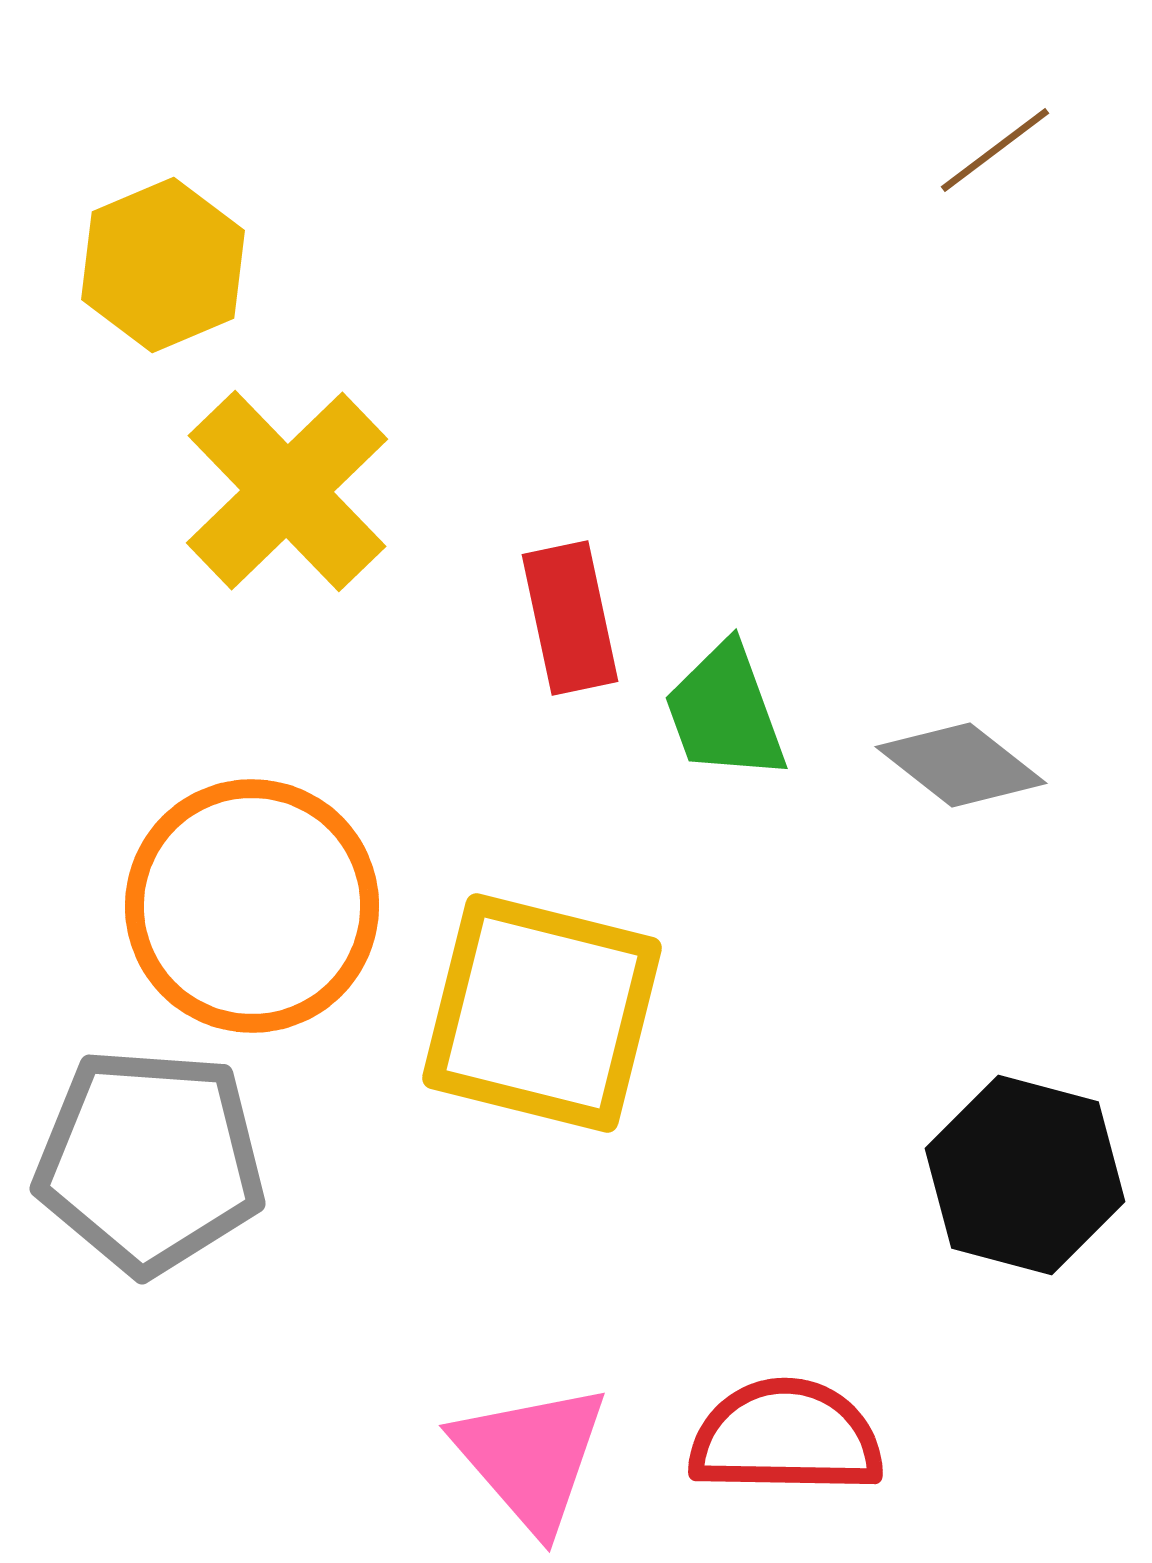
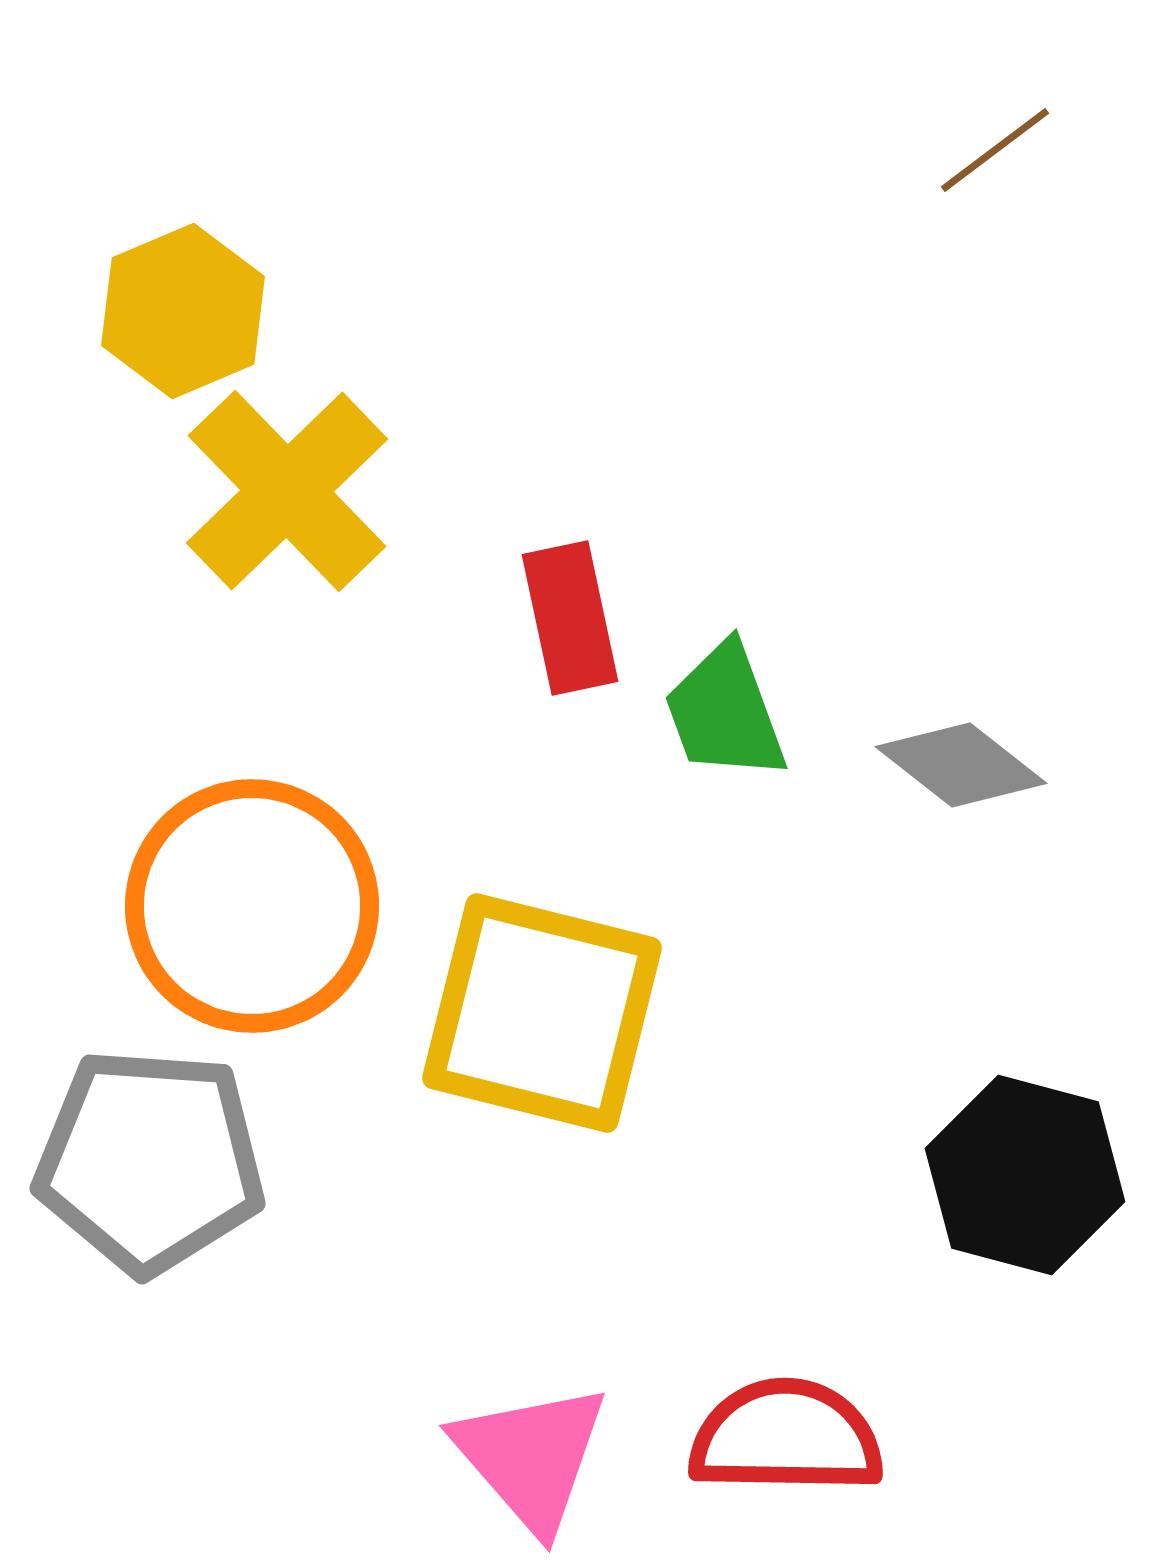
yellow hexagon: moved 20 px right, 46 px down
